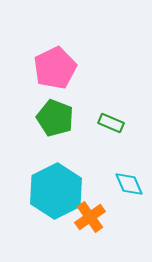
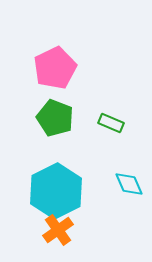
orange cross: moved 32 px left, 13 px down
